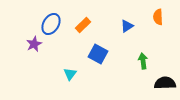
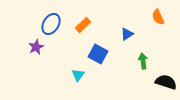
orange semicircle: rotated 21 degrees counterclockwise
blue triangle: moved 8 px down
purple star: moved 2 px right, 3 px down
cyan triangle: moved 8 px right, 1 px down
black semicircle: moved 1 px right, 1 px up; rotated 20 degrees clockwise
